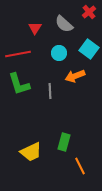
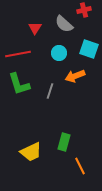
red cross: moved 5 px left, 2 px up; rotated 24 degrees clockwise
cyan square: rotated 18 degrees counterclockwise
gray line: rotated 21 degrees clockwise
